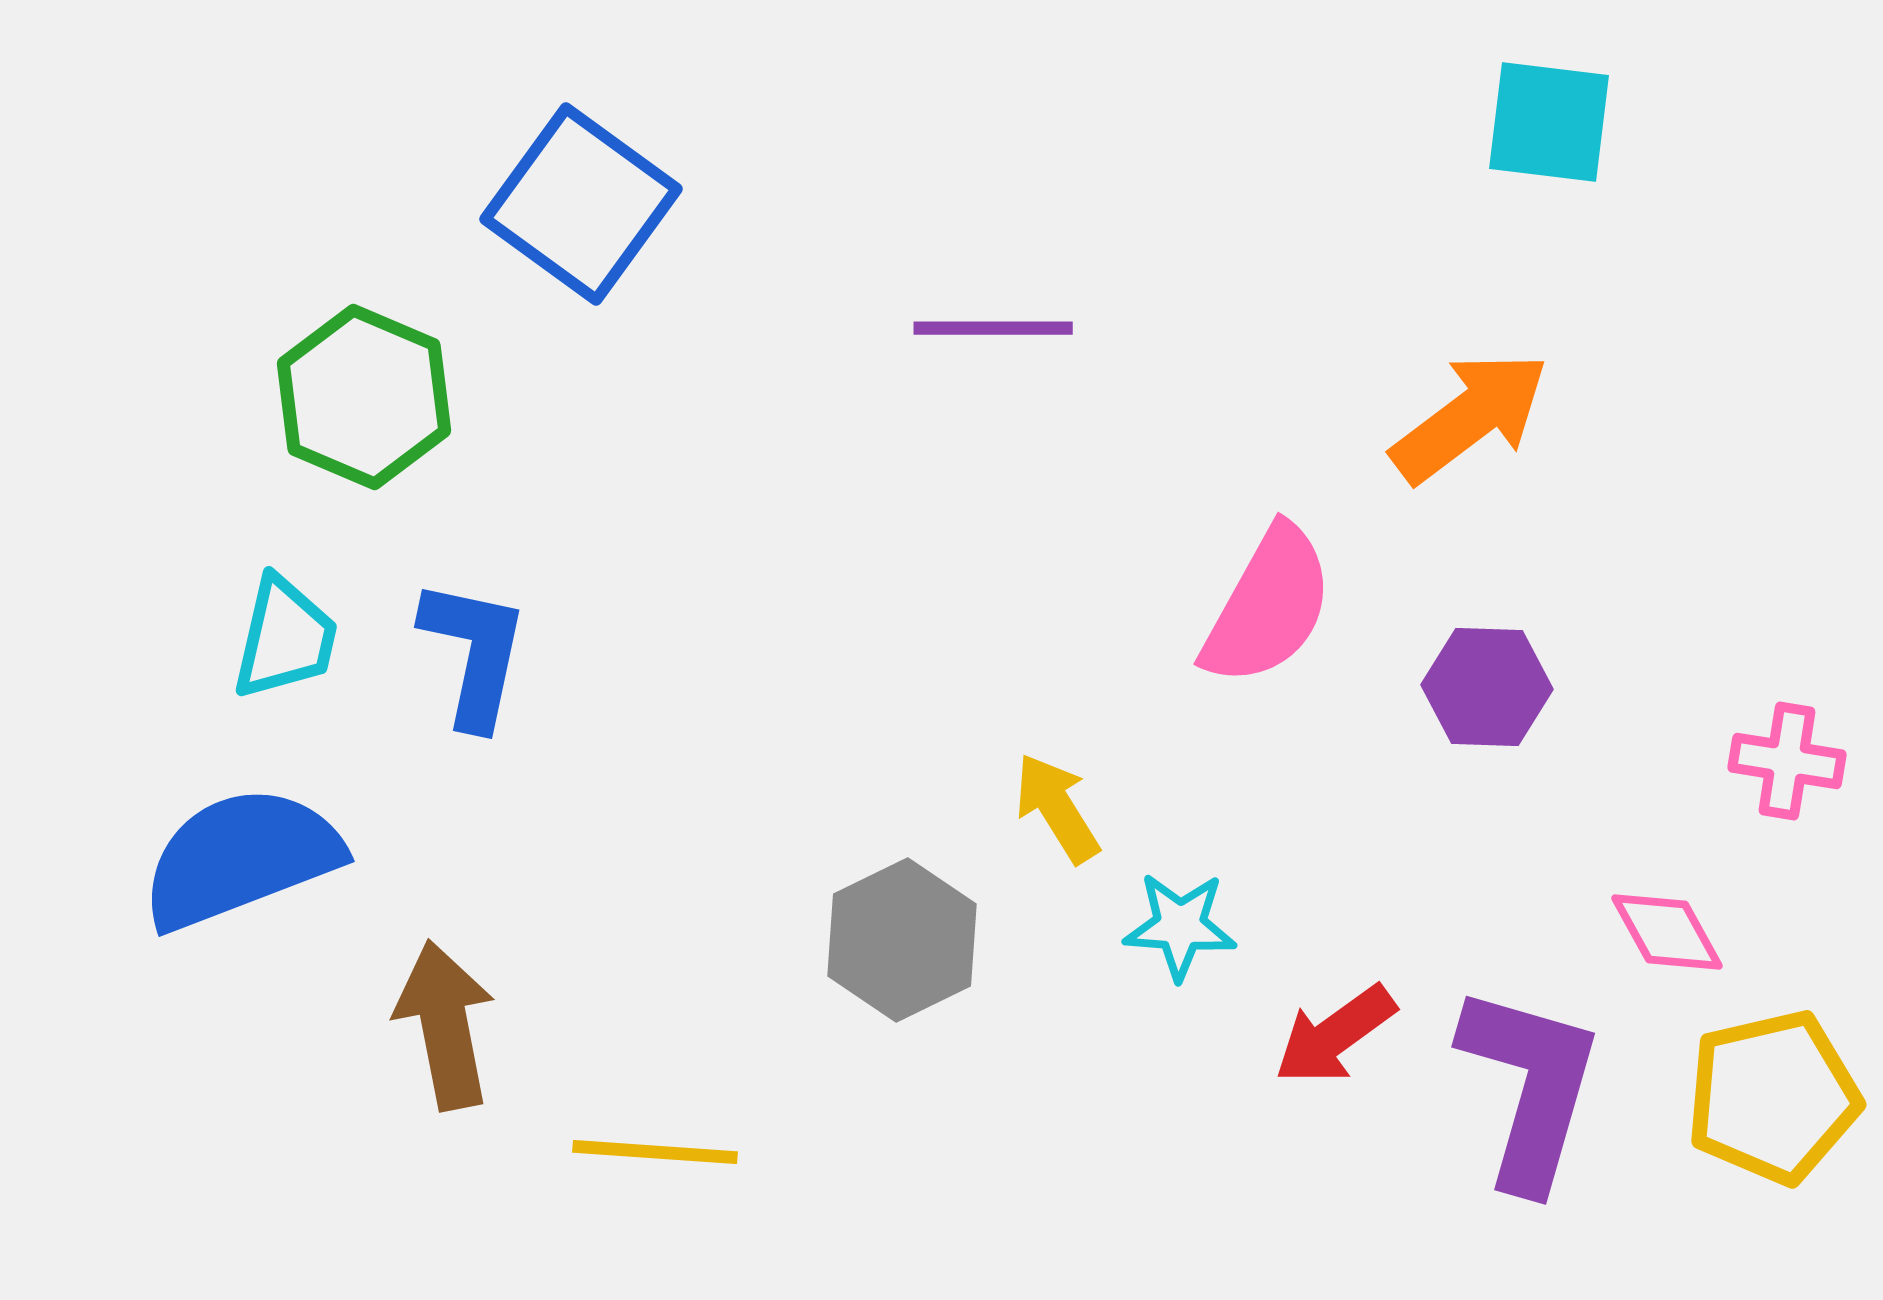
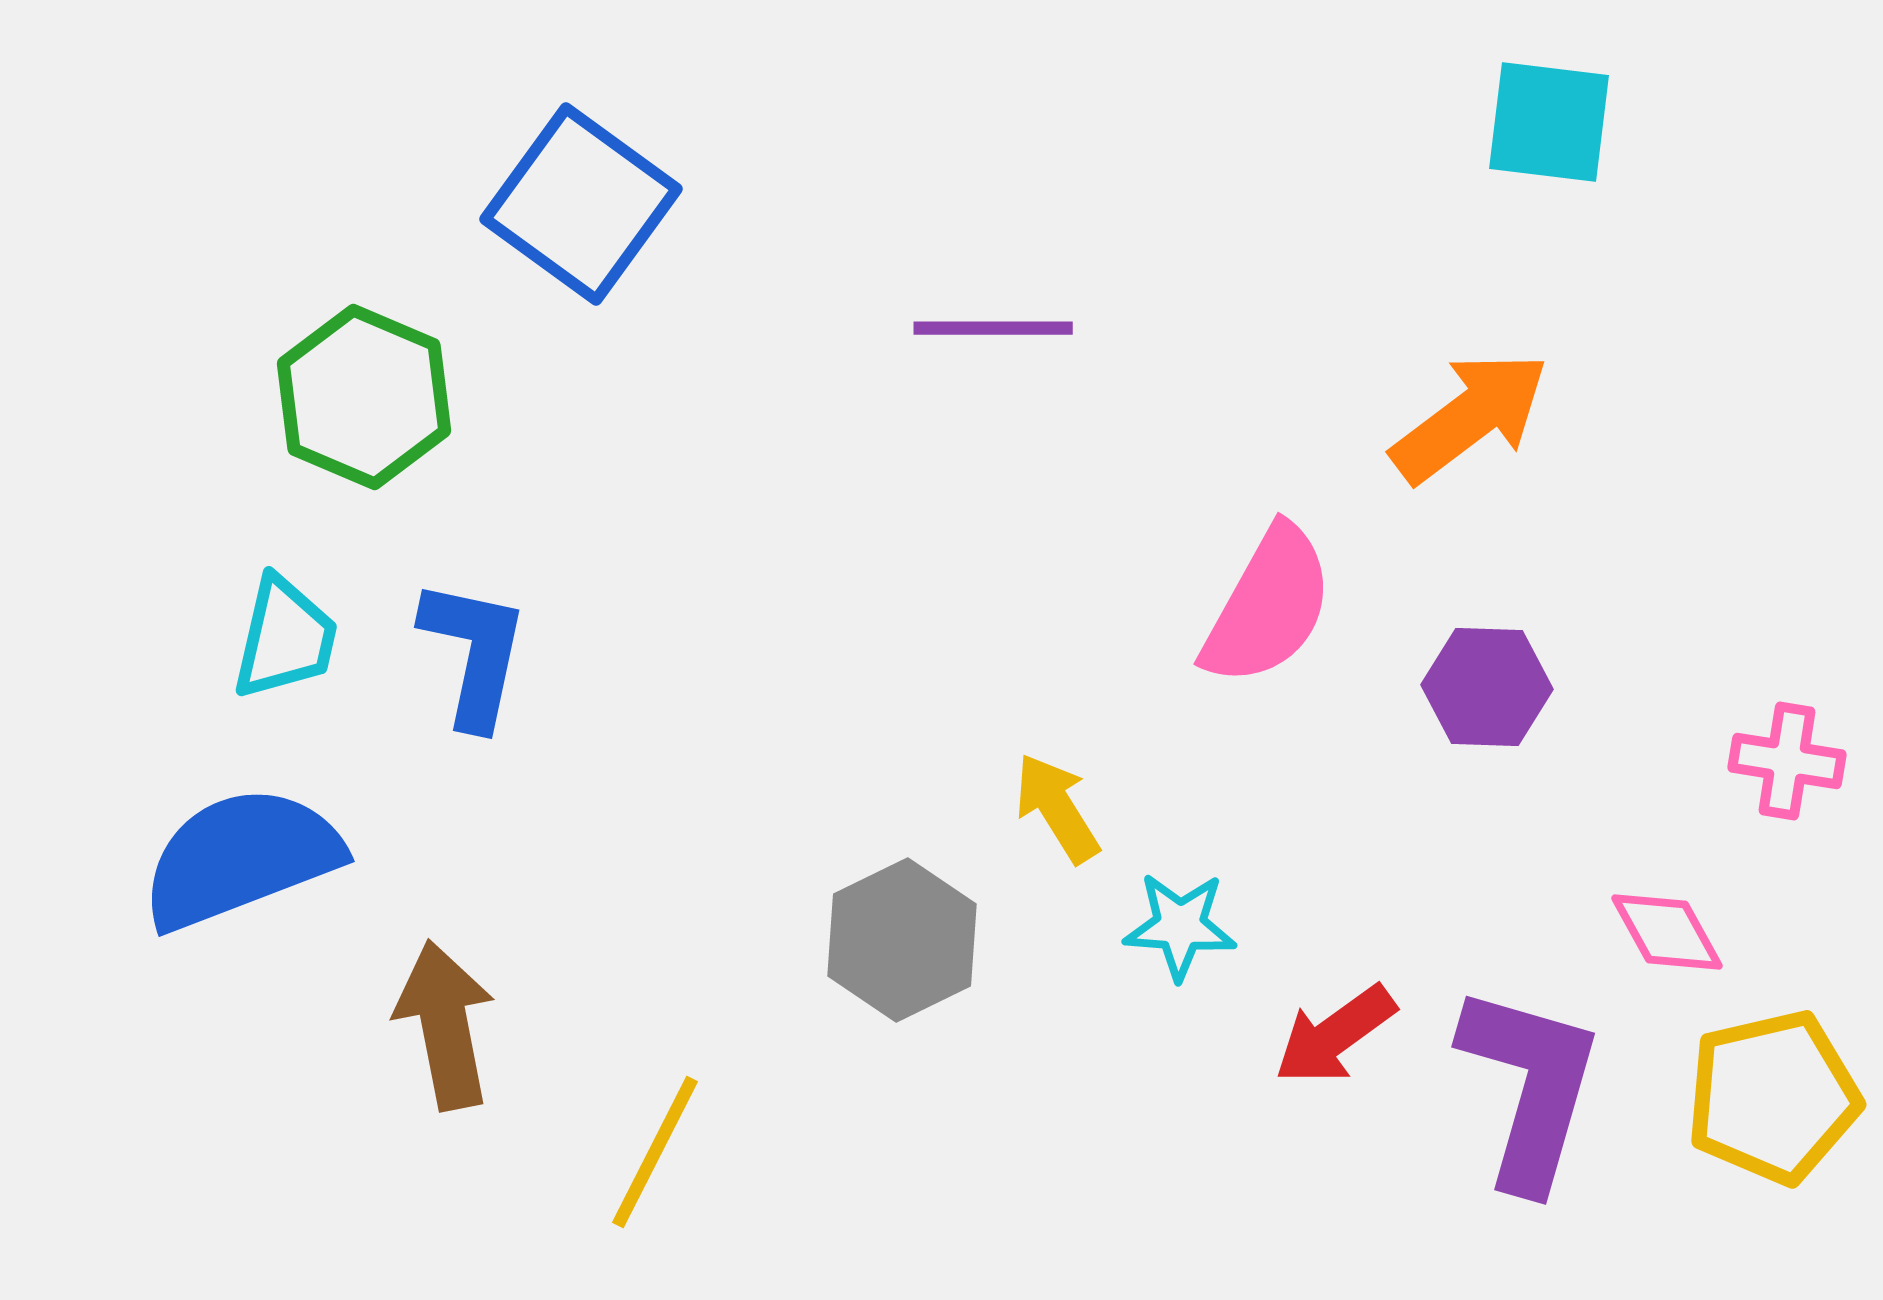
yellow line: rotated 67 degrees counterclockwise
